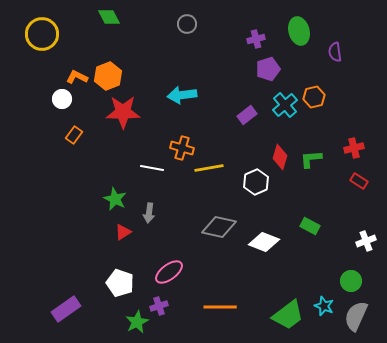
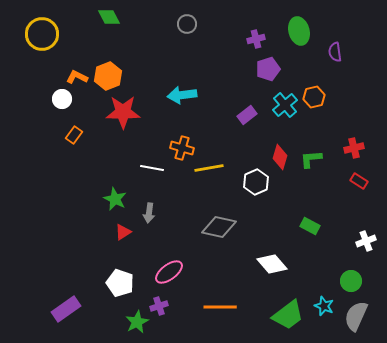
white diamond at (264, 242): moved 8 px right, 22 px down; rotated 28 degrees clockwise
